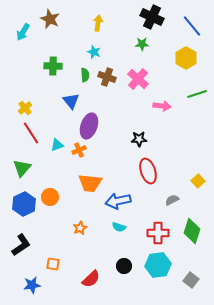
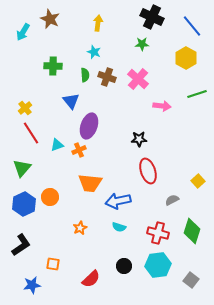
red cross: rotated 15 degrees clockwise
